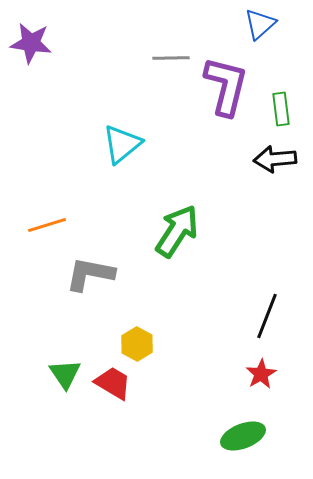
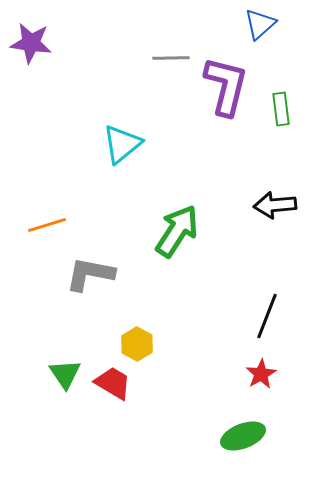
black arrow: moved 46 px down
